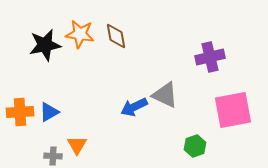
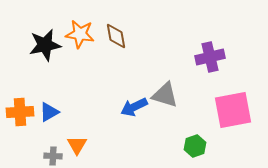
gray triangle: rotated 8 degrees counterclockwise
